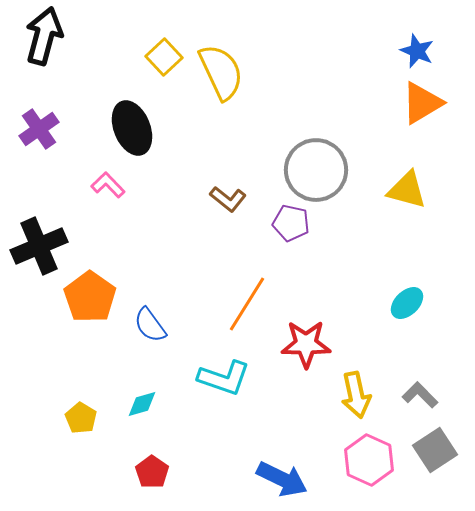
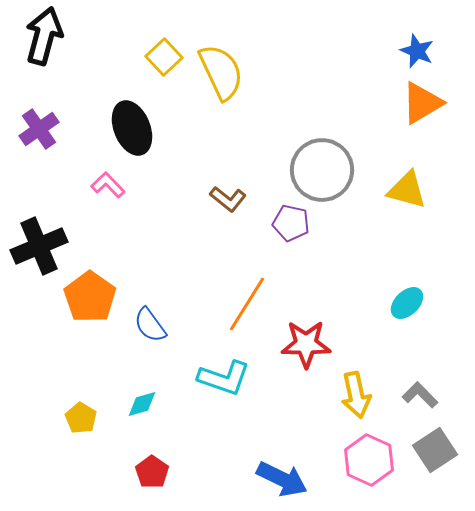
gray circle: moved 6 px right
